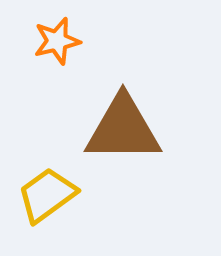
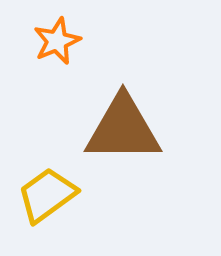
orange star: rotated 9 degrees counterclockwise
